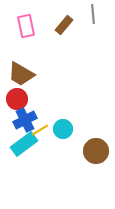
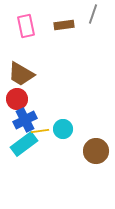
gray line: rotated 24 degrees clockwise
brown rectangle: rotated 42 degrees clockwise
yellow line: moved 1 px down; rotated 24 degrees clockwise
